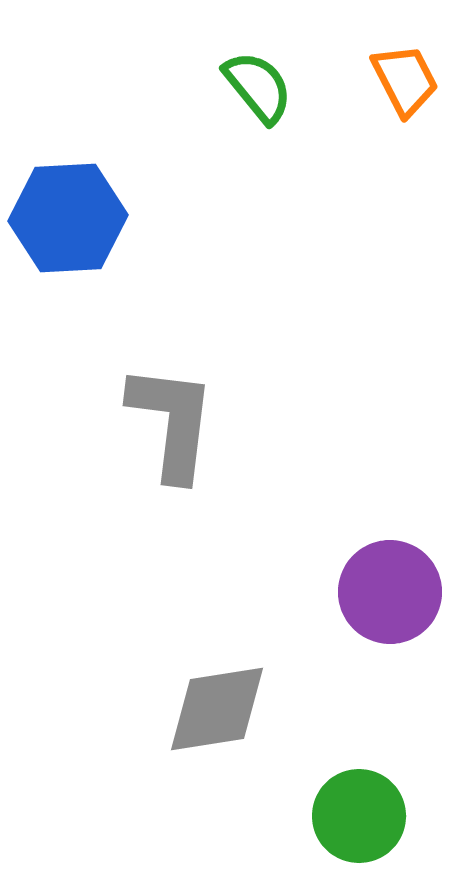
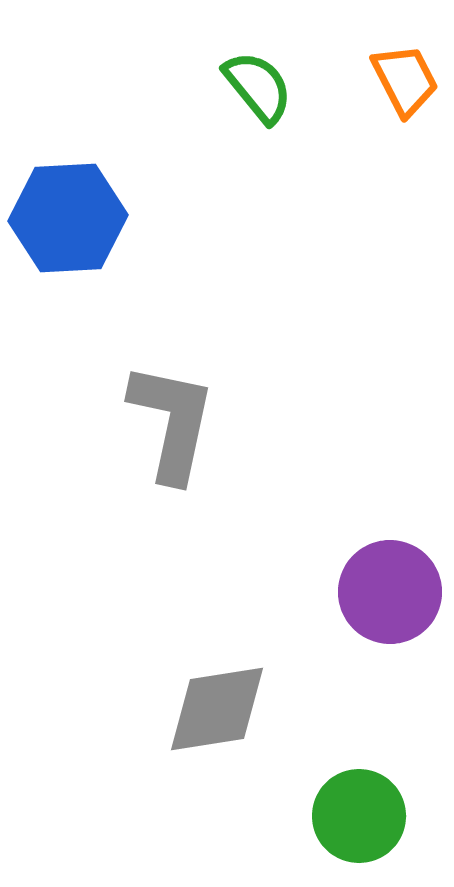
gray L-shape: rotated 5 degrees clockwise
